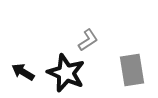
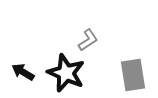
gray rectangle: moved 1 px right, 5 px down
